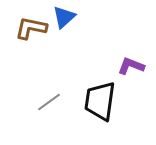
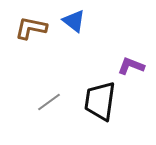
blue triangle: moved 10 px right, 4 px down; rotated 40 degrees counterclockwise
